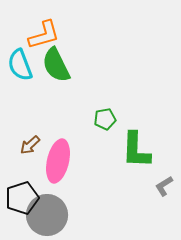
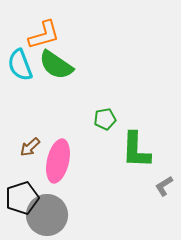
green semicircle: rotated 30 degrees counterclockwise
brown arrow: moved 2 px down
